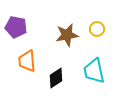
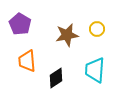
purple pentagon: moved 4 px right, 3 px up; rotated 20 degrees clockwise
cyan trapezoid: moved 1 px right, 1 px up; rotated 16 degrees clockwise
